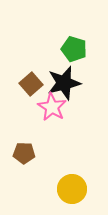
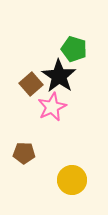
black star: moved 5 px left, 7 px up; rotated 24 degrees counterclockwise
pink star: rotated 16 degrees clockwise
yellow circle: moved 9 px up
